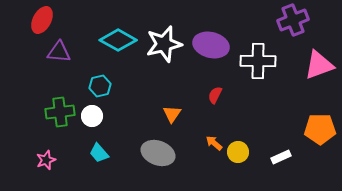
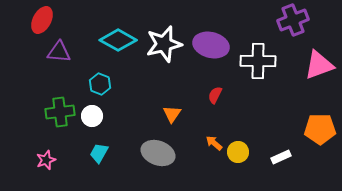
cyan hexagon: moved 2 px up; rotated 25 degrees counterclockwise
cyan trapezoid: rotated 70 degrees clockwise
